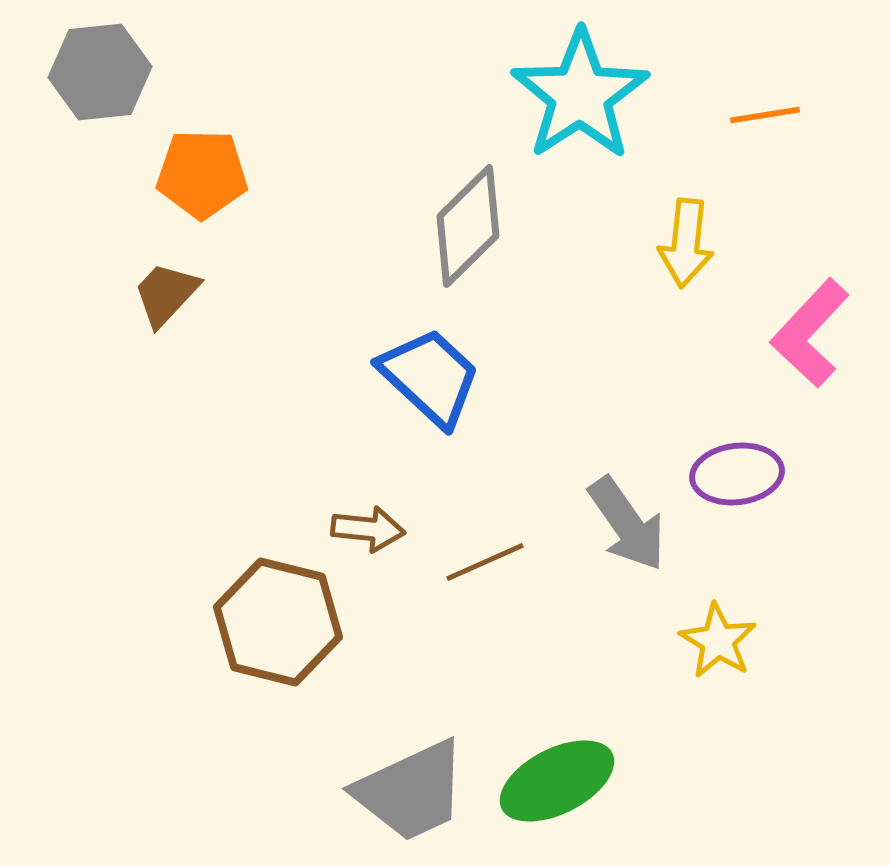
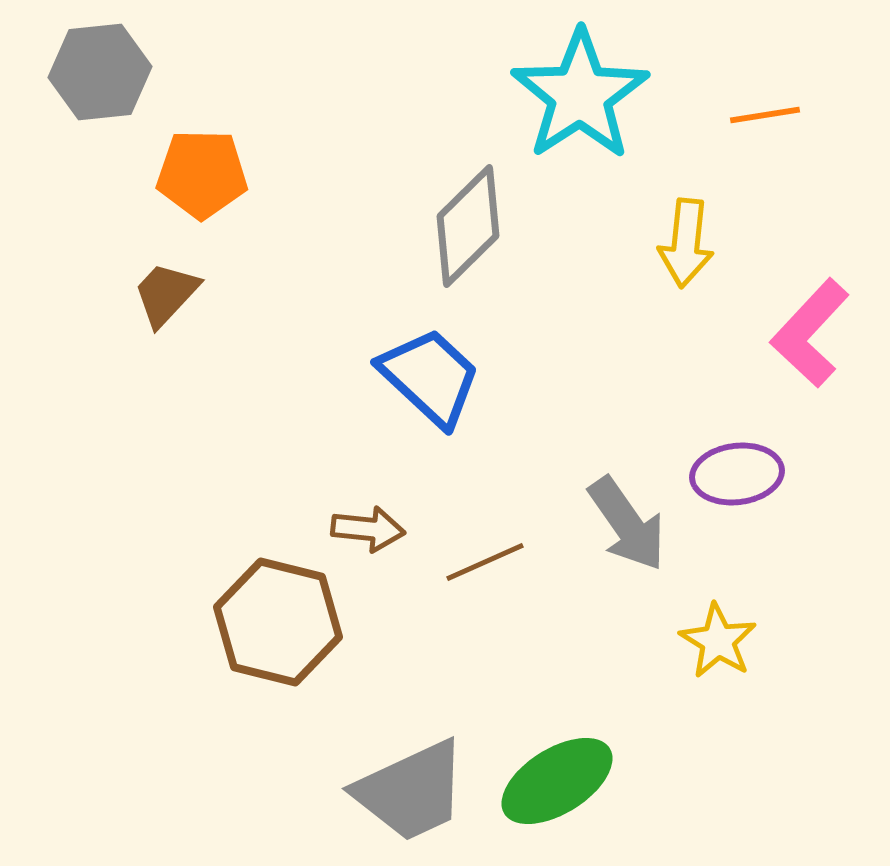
green ellipse: rotated 5 degrees counterclockwise
